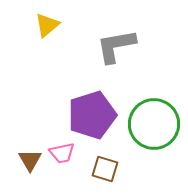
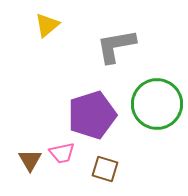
green circle: moved 3 px right, 20 px up
